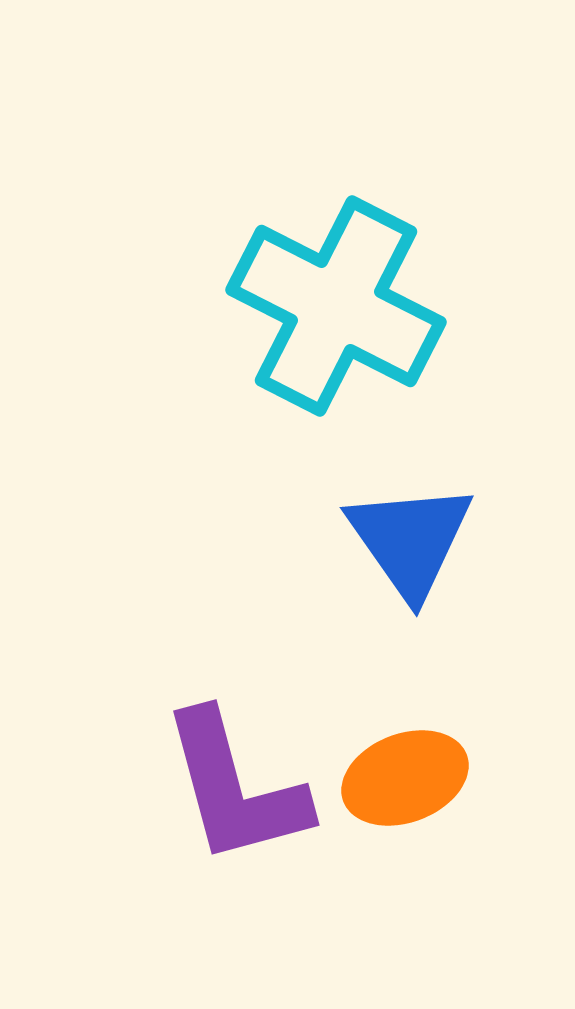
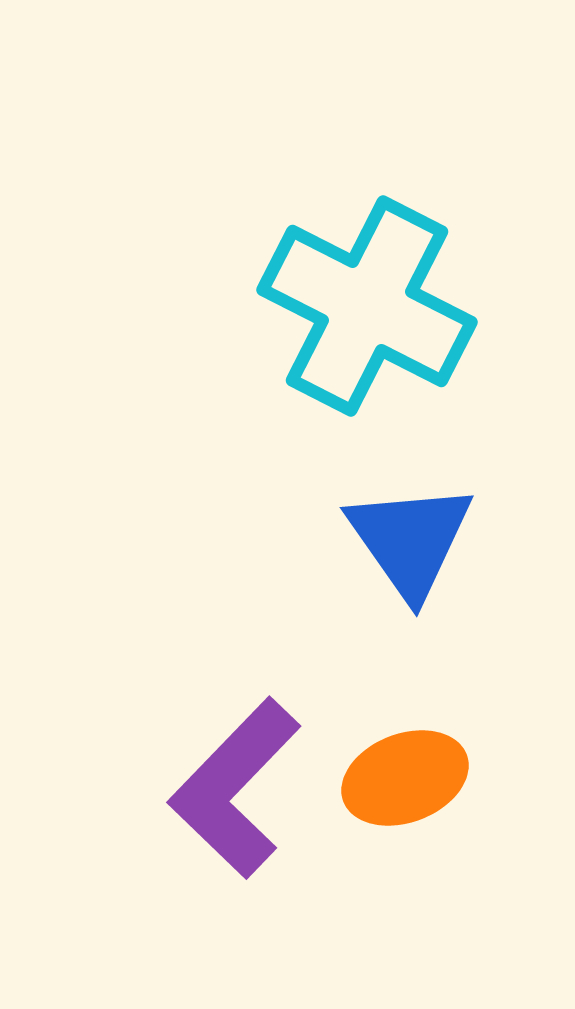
cyan cross: moved 31 px right
purple L-shape: rotated 59 degrees clockwise
